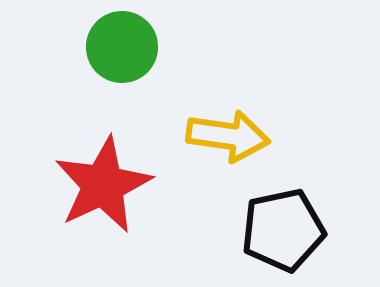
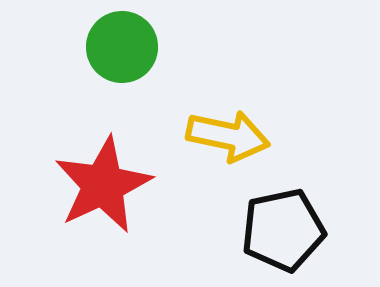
yellow arrow: rotated 4 degrees clockwise
